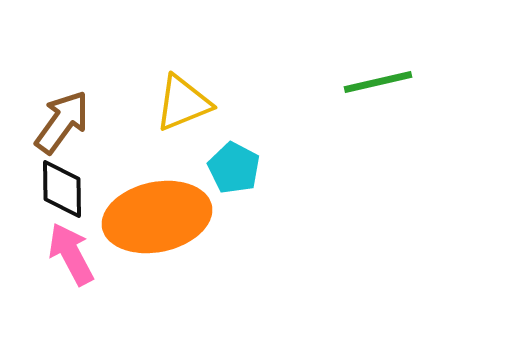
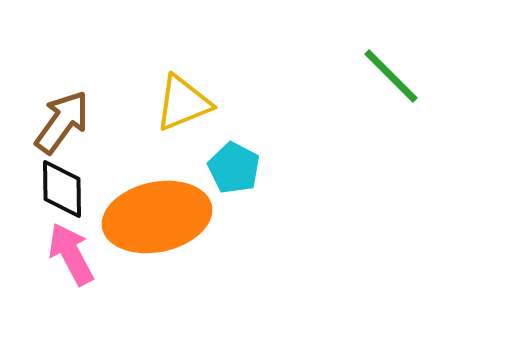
green line: moved 13 px right, 6 px up; rotated 58 degrees clockwise
